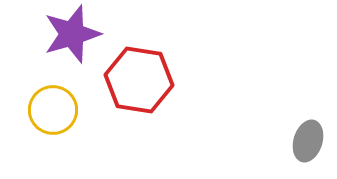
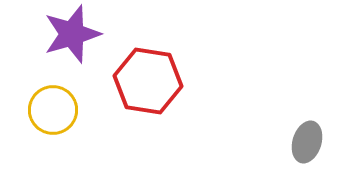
red hexagon: moved 9 px right, 1 px down
gray ellipse: moved 1 px left, 1 px down
